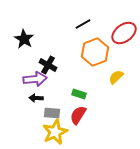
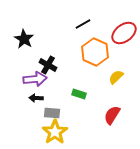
orange hexagon: rotated 16 degrees counterclockwise
red semicircle: moved 34 px right
yellow star: rotated 10 degrees counterclockwise
